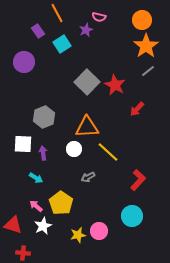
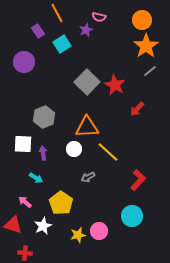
gray line: moved 2 px right
pink arrow: moved 11 px left, 4 px up
red cross: moved 2 px right
